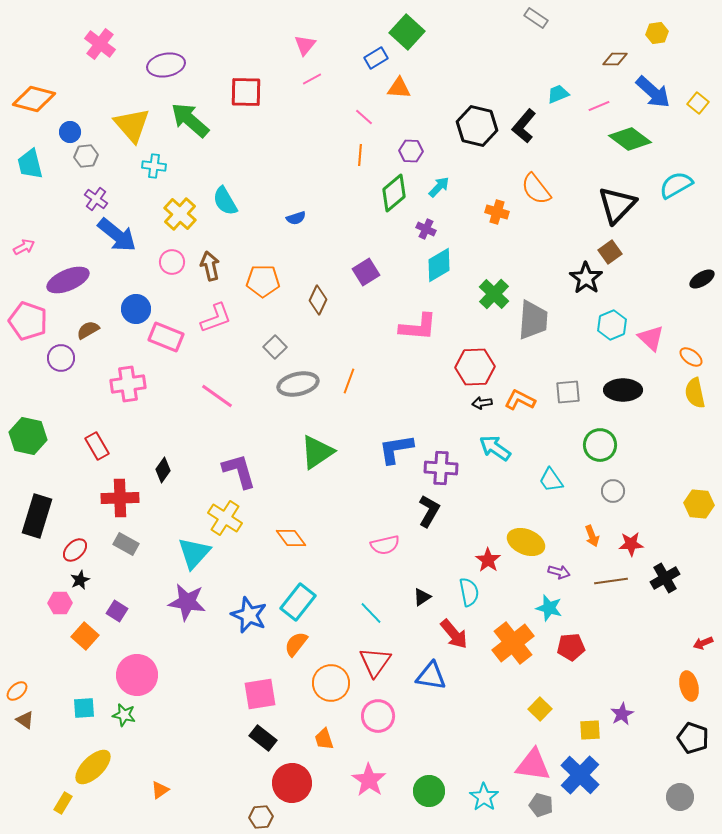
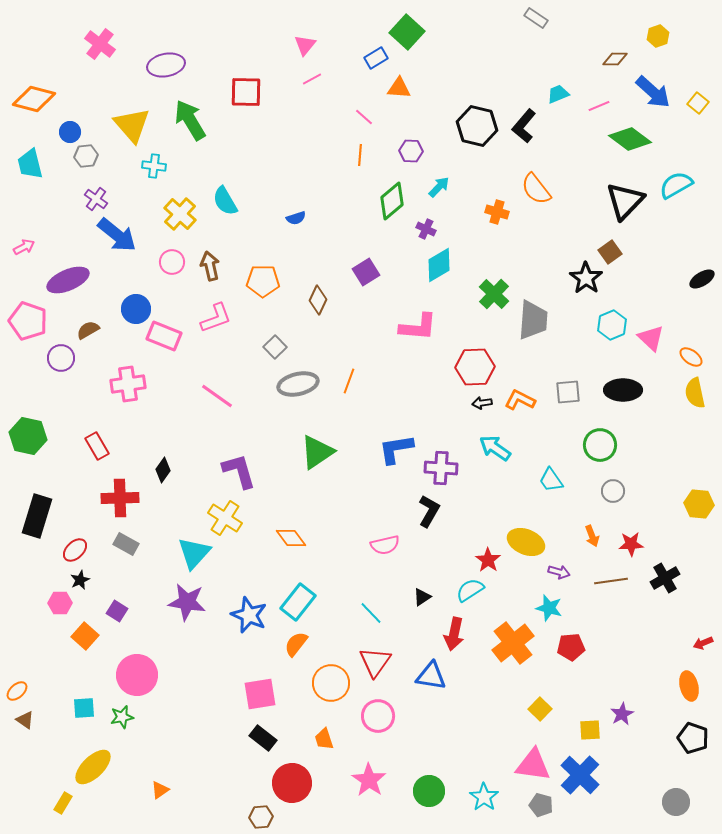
yellow hexagon at (657, 33): moved 1 px right, 3 px down; rotated 10 degrees counterclockwise
green arrow at (190, 120): rotated 18 degrees clockwise
green diamond at (394, 193): moved 2 px left, 8 px down
black triangle at (617, 205): moved 8 px right, 4 px up
pink rectangle at (166, 337): moved 2 px left, 1 px up
cyan semicircle at (469, 592): moved 1 px right, 2 px up; rotated 112 degrees counterclockwise
red arrow at (454, 634): rotated 52 degrees clockwise
green star at (124, 715): moved 2 px left, 2 px down; rotated 25 degrees counterclockwise
gray circle at (680, 797): moved 4 px left, 5 px down
